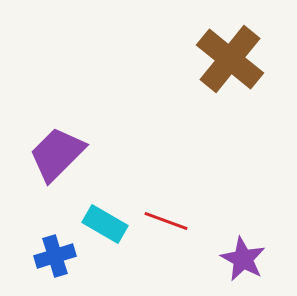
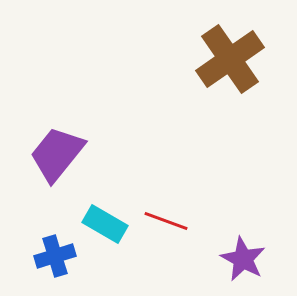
brown cross: rotated 16 degrees clockwise
purple trapezoid: rotated 6 degrees counterclockwise
